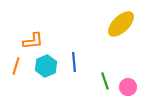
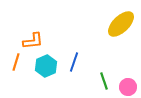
blue line: rotated 24 degrees clockwise
orange line: moved 4 px up
green line: moved 1 px left
